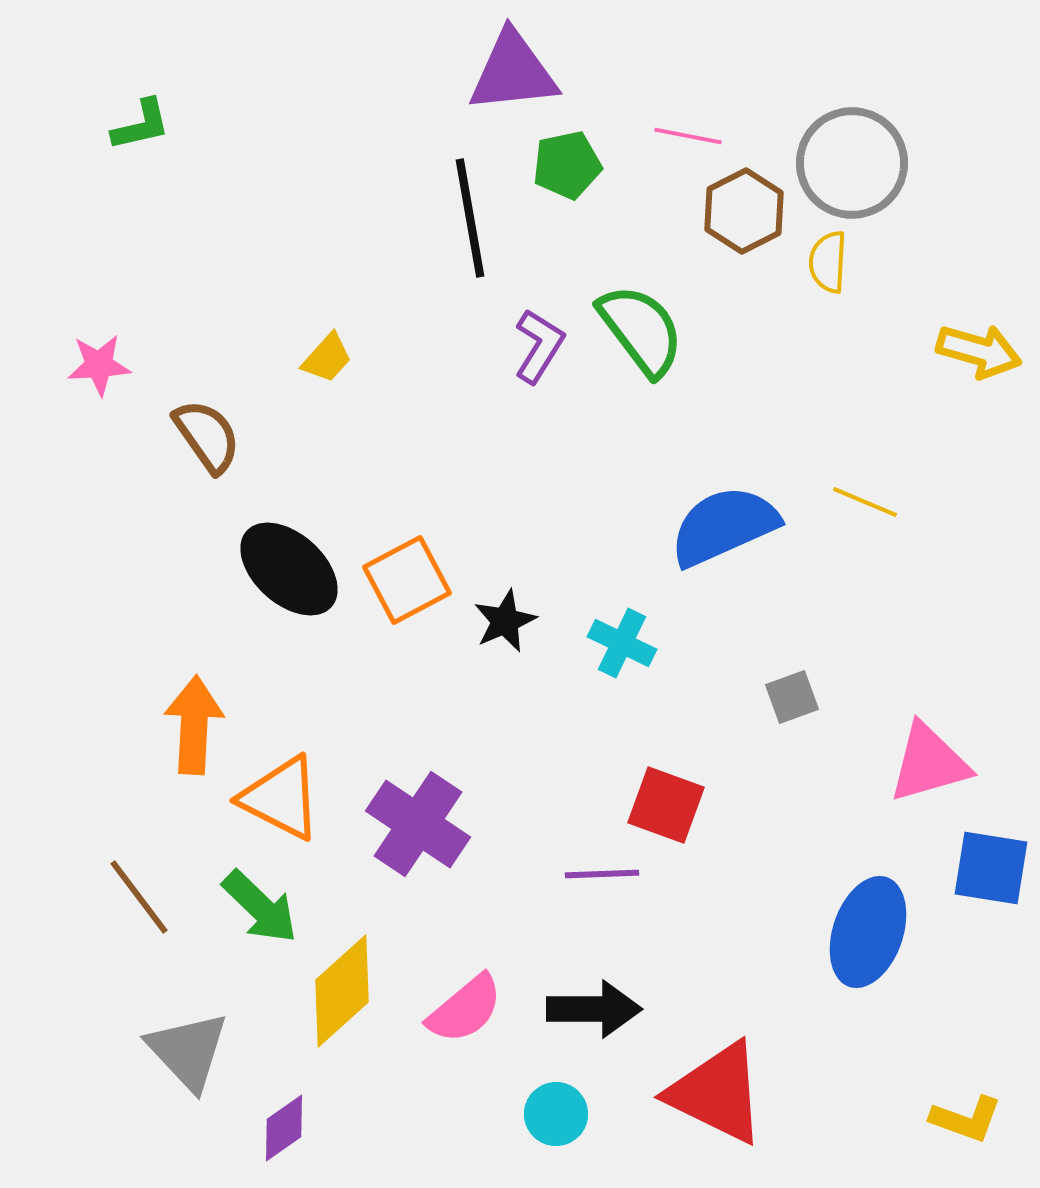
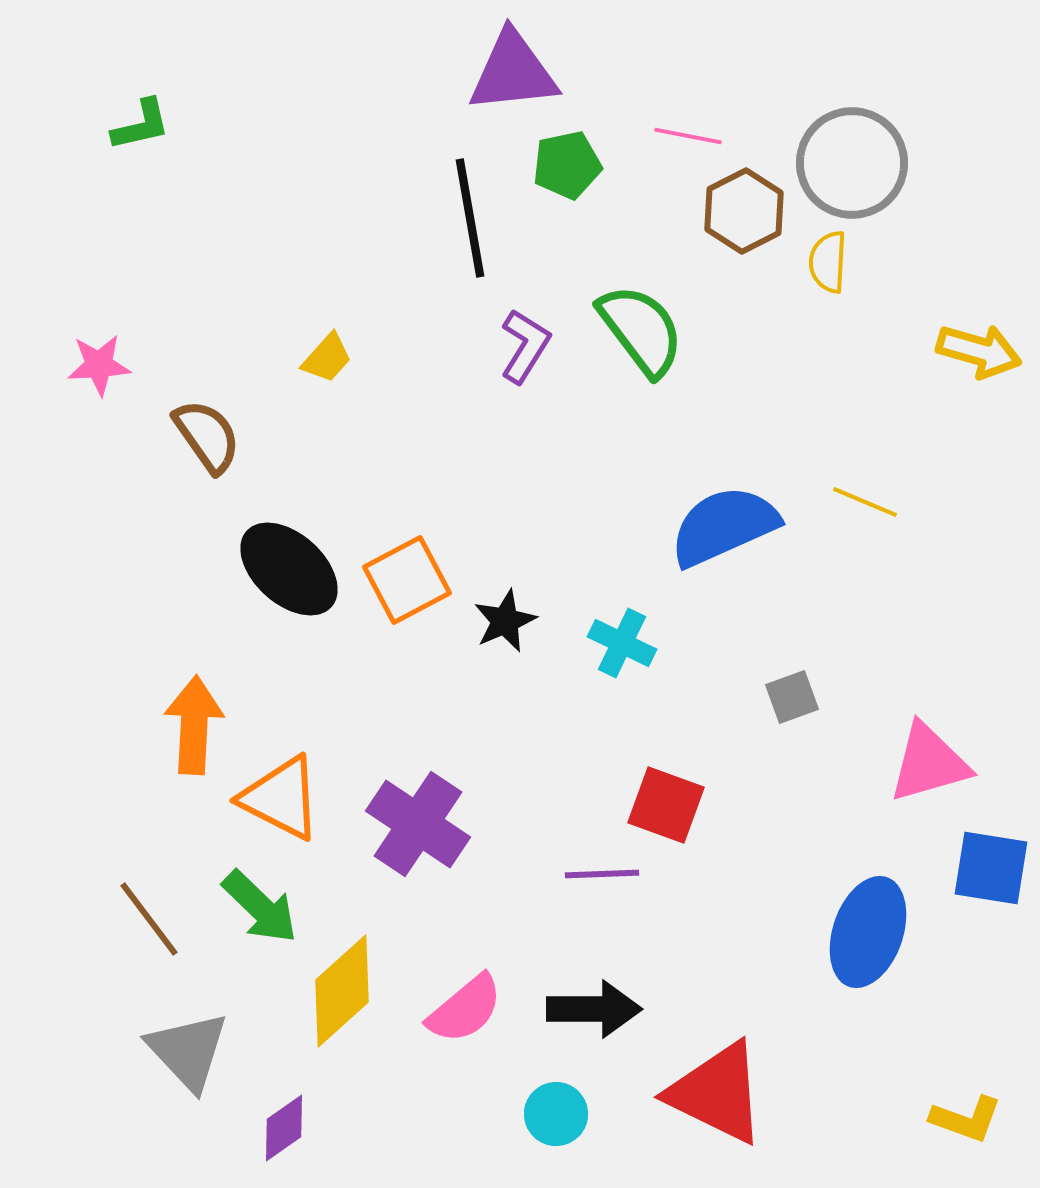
purple L-shape: moved 14 px left
brown line: moved 10 px right, 22 px down
